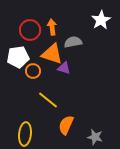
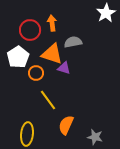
white star: moved 5 px right, 7 px up
orange arrow: moved 4 px up
white pentagon: rotated 25 degrees counterclockwise
orange circle: moved 3 px right, 2 px down
yellow line: rotated 15 degrees clockwise
yellow ellipse: moved 2 px right
